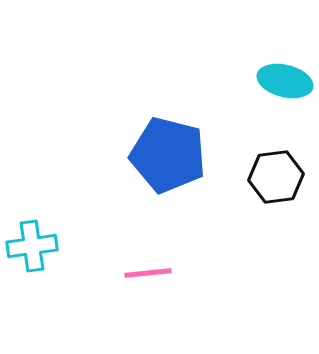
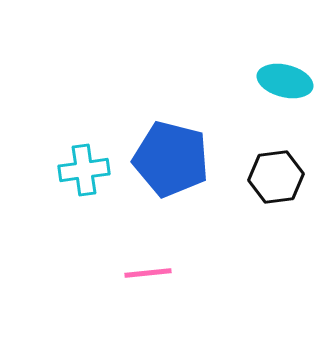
blue pentagon: moved 3 px right, 4 px down
cyan cross: moved 52 px right, 76 px up
